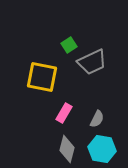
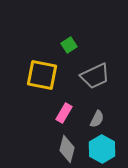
gray trapezoid: moved 3 px right, 14 px down
yellow square: moved 2 px up
cyan hexagon: rotated 20 degrees clockwise
